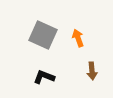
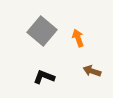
gray square: moved 1 px left, 4 px up; rotated 16 degrees clockwise
brown arrow: rotated 114 degrees clockwise
